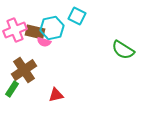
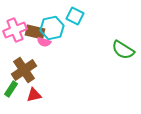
cyan square: moved 2 px left
green rectangle: moved 1 px left
red triangle: moved 22 px left
